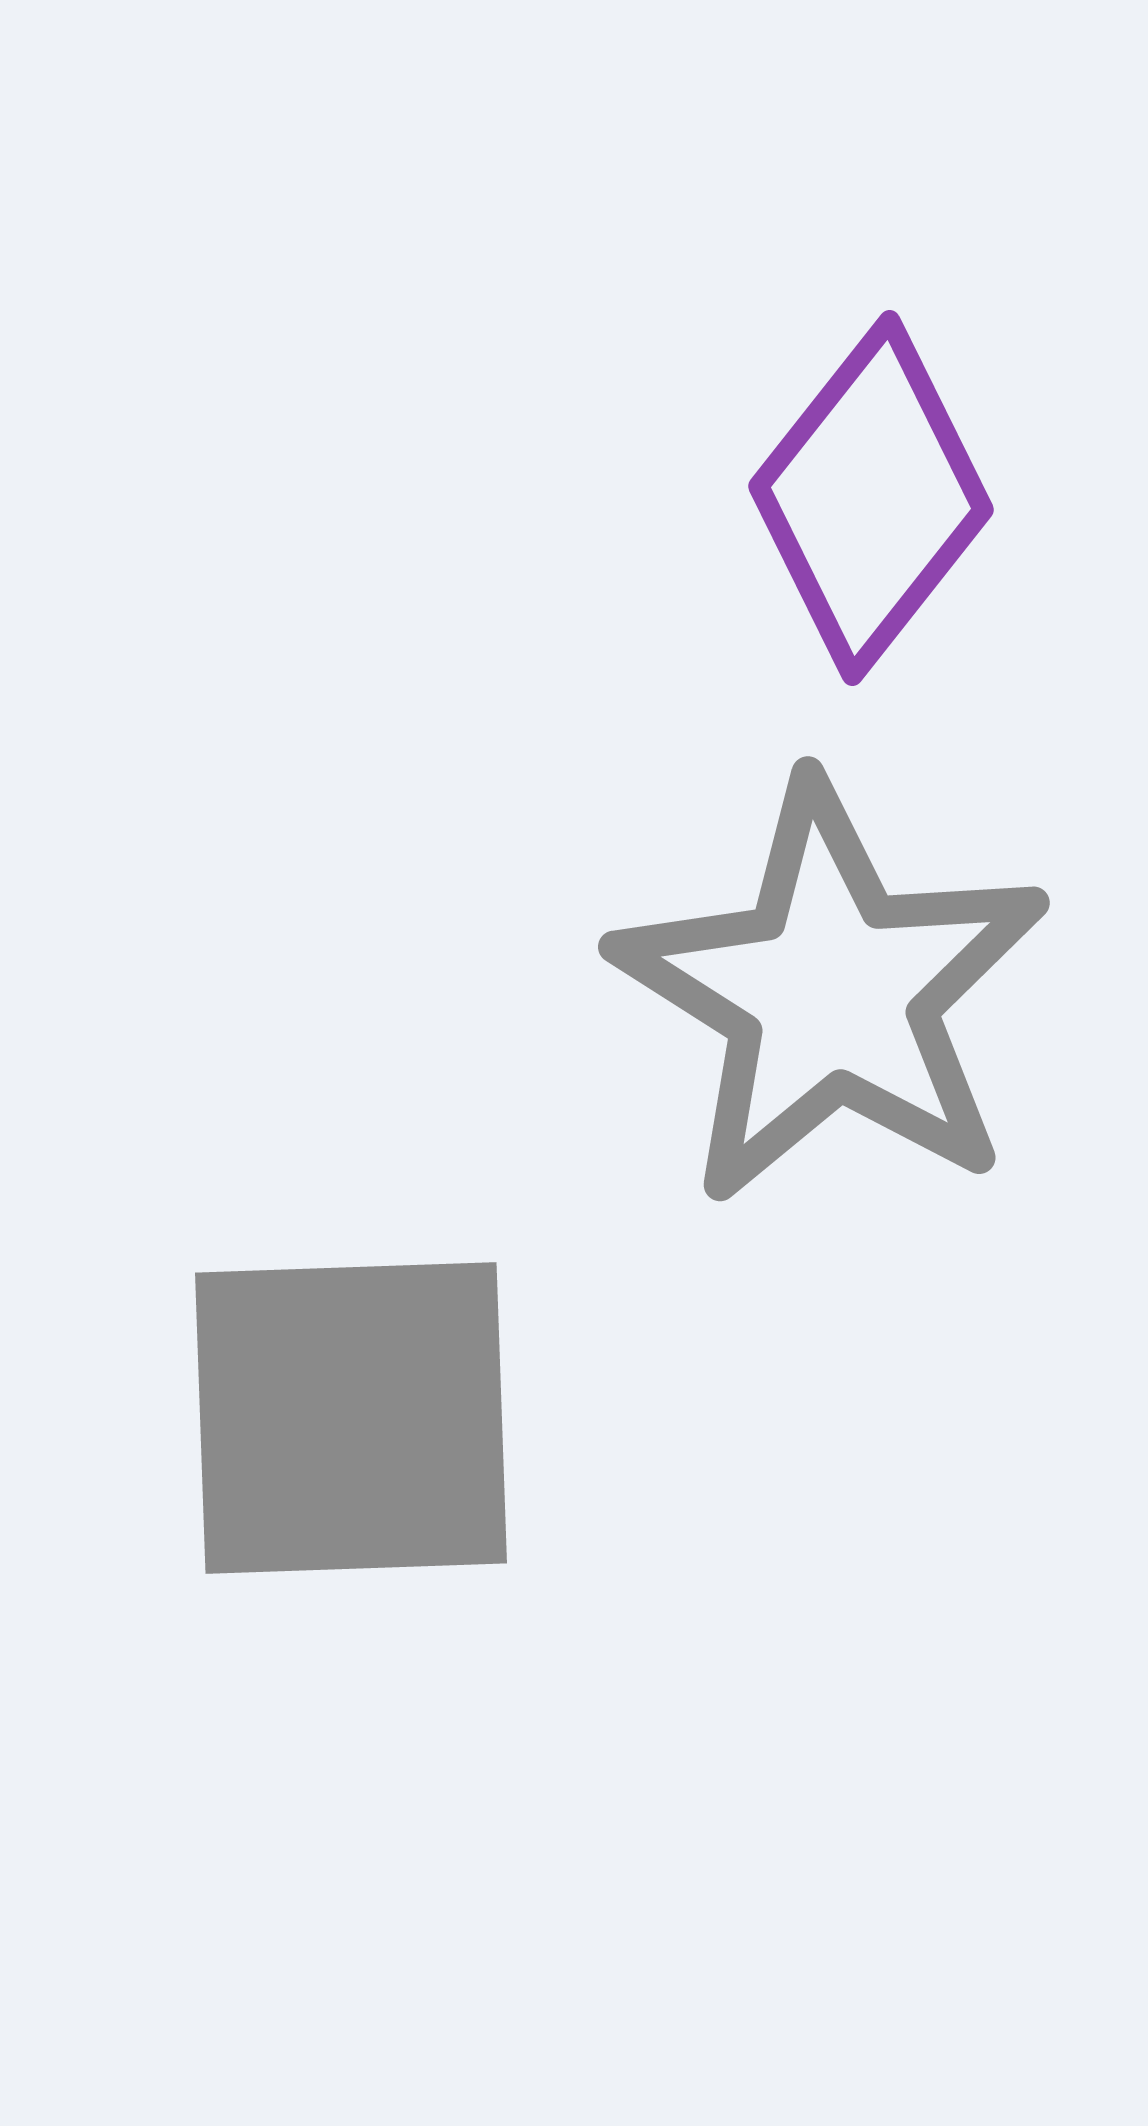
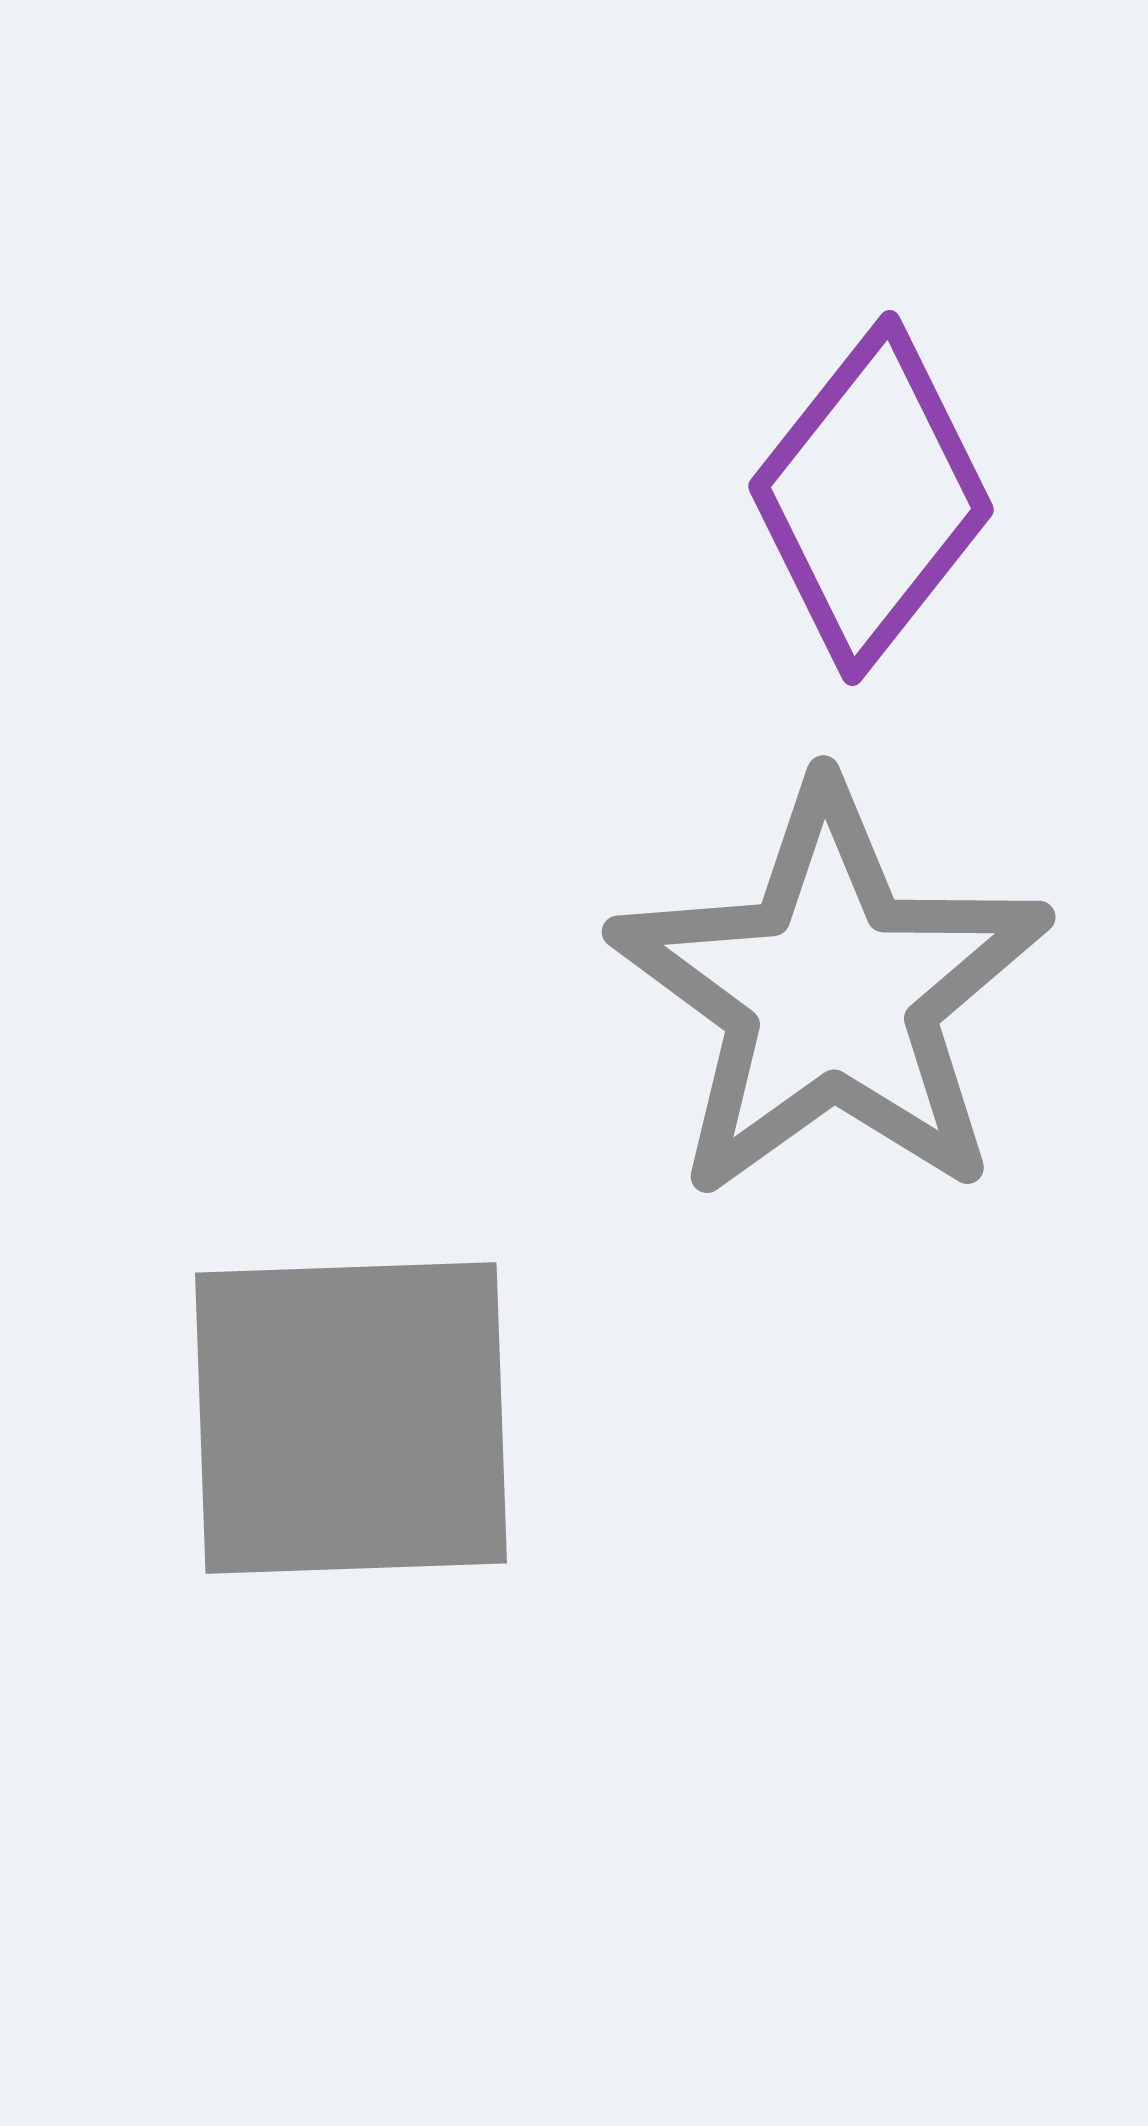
gray star: rotated 4 degrees clockwise
